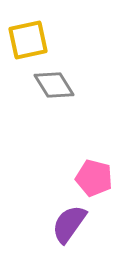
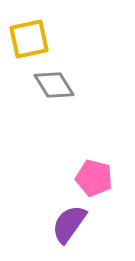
yellow square: moved 1 px right, 1 px up
